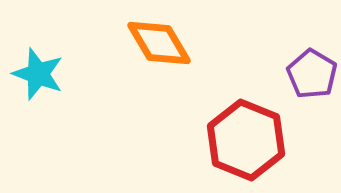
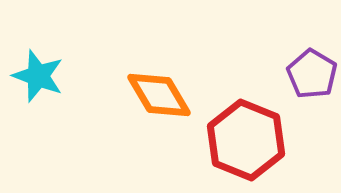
orange diamond: moved 52 px down
cyan star: moved 2 px down
